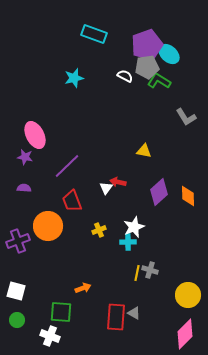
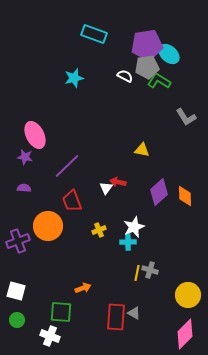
purple pentagon: rotated 12 degrees clockwise
yellow triangle: moved 2 px left, 1 px up
orange diamond: moved 3 px left
